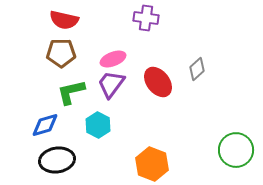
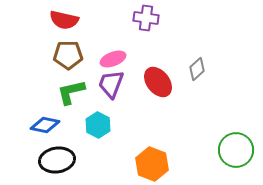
brown pentagon: moved 7 px right, 2 px down
purple trapezoid: rotated 16 degrees counterclockwise
blue diamond: rotated 28 degrees clockwise
